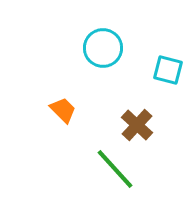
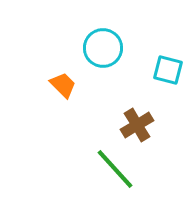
orange trapezoid: moved 25 px up
brown cross: rotated 16 degrees clockwise
